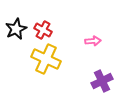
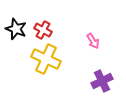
black star: rotated 25 degrees counterclockwise
pink arrow: rotated 63 degrees clockwise
